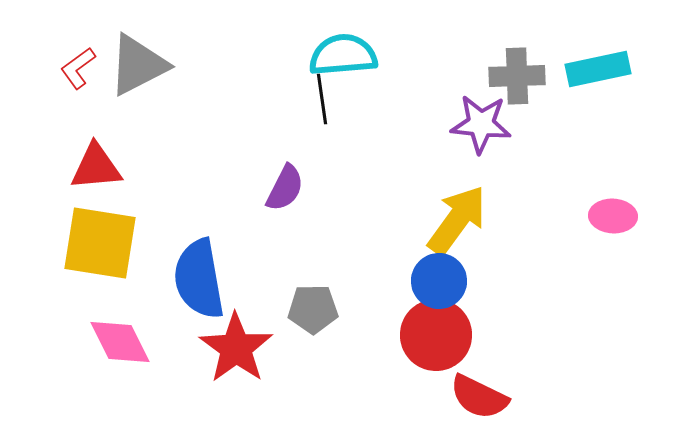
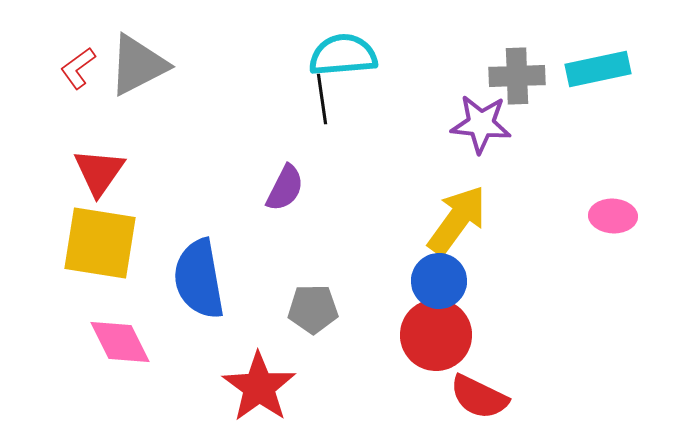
red triangle: moved 3 px right, 5 px down; rotated 50 degrees counterclockwise
red star: moved 23 px right, 39 px down
